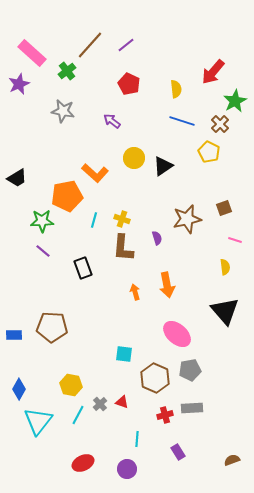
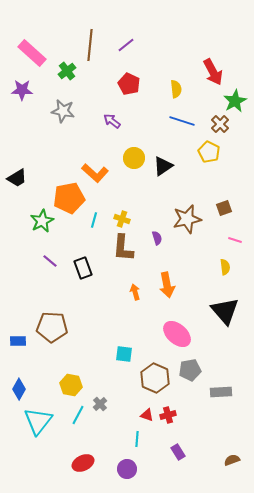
brown line at (90, 45): rotated 36 degrees counterclockwise
red arrow at (213, 72): rotated 68 degrees counterclockwise
purple star at (19, 84): moved 3 px right, 6 px down; rotated 25 degrees clockwise
orange pentagon at (67, 196): moved 2 px right, 2 px down
green star at (42, 221): rotated 25 degrees counterclockwise
purple line at (43, 251): moved 7 px right, 10 px down
blue rectangle at (14, 335): moved 4 px right, 6 px down
red triangle at (122, 402): moved 25 px right, 13 px down
gray rectangle at (192, 408): moved 29 px right, 16 px up
red cross at (165, 415): moved 3 px right
